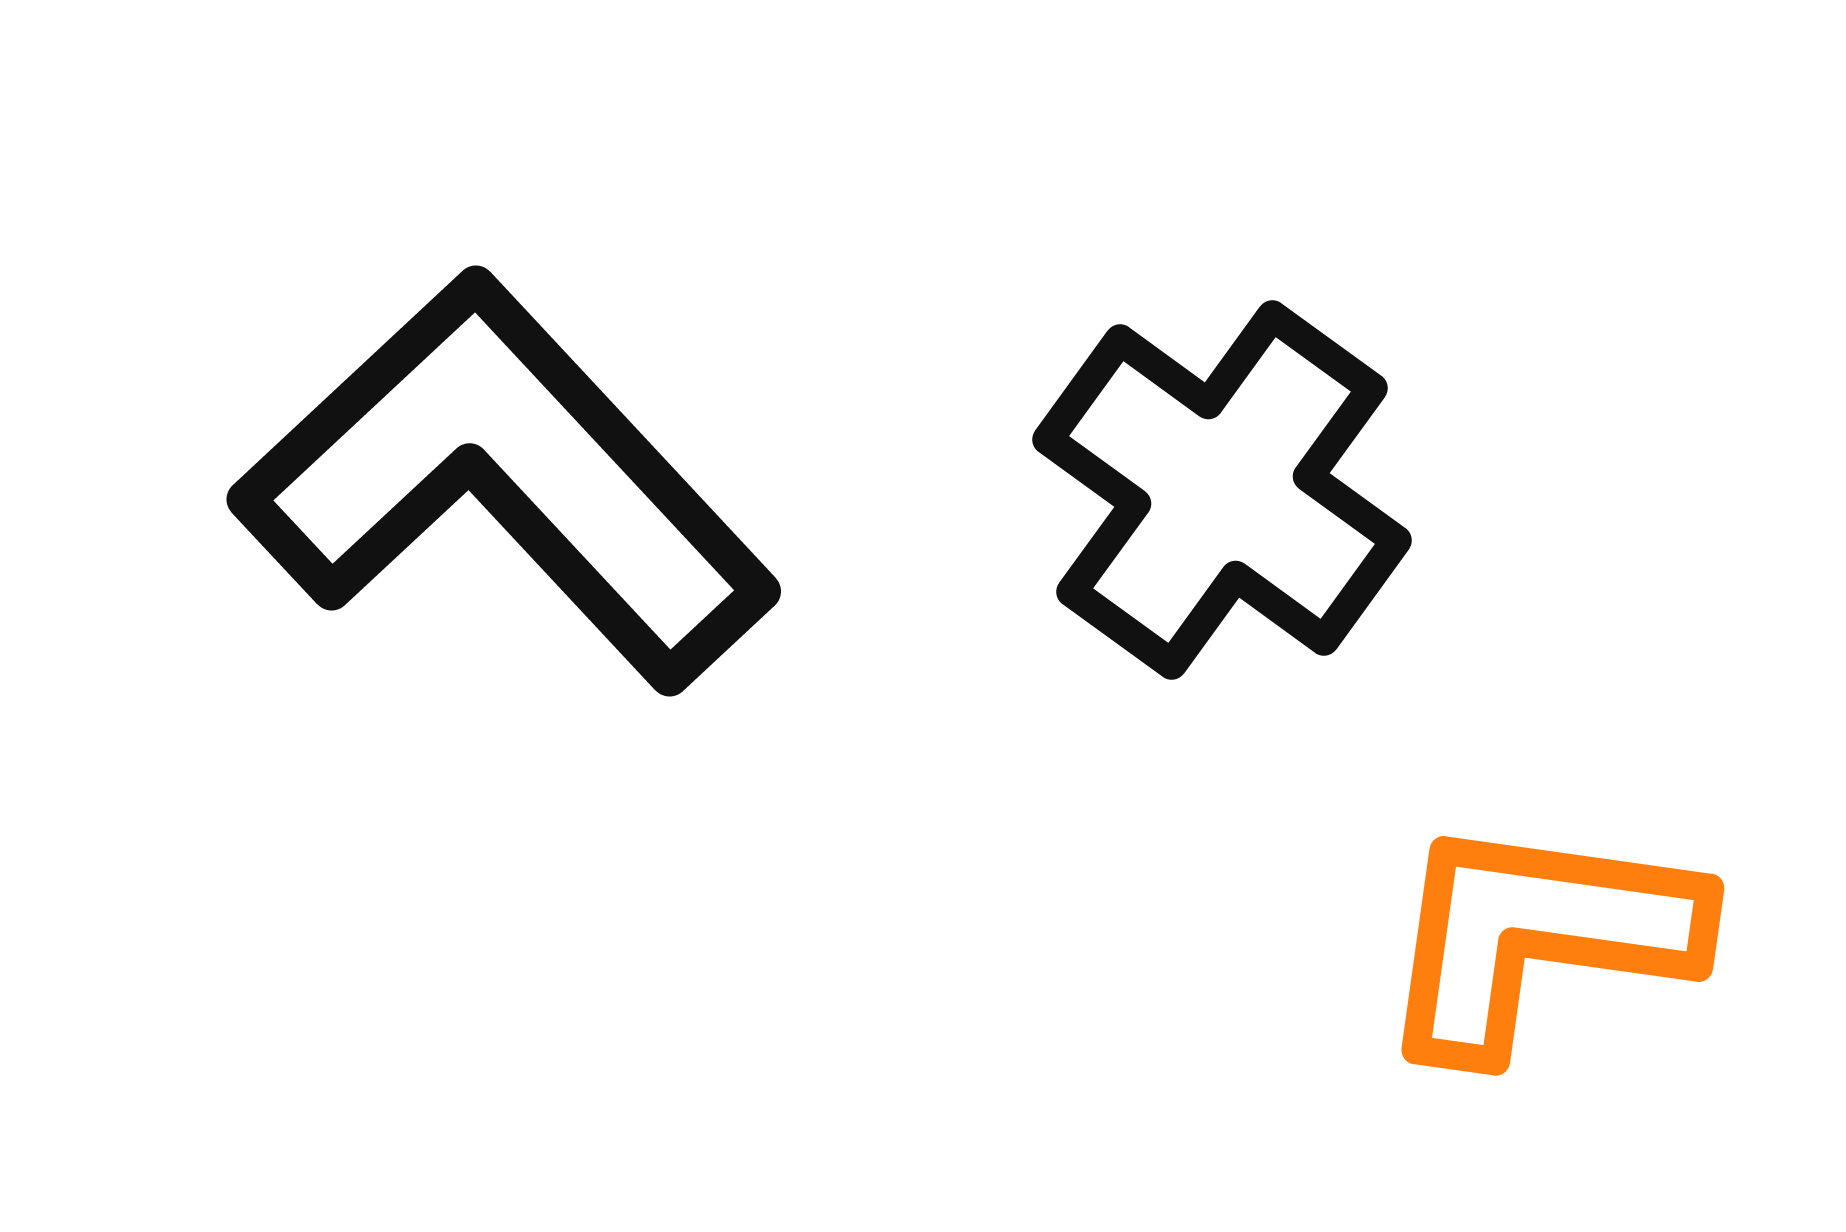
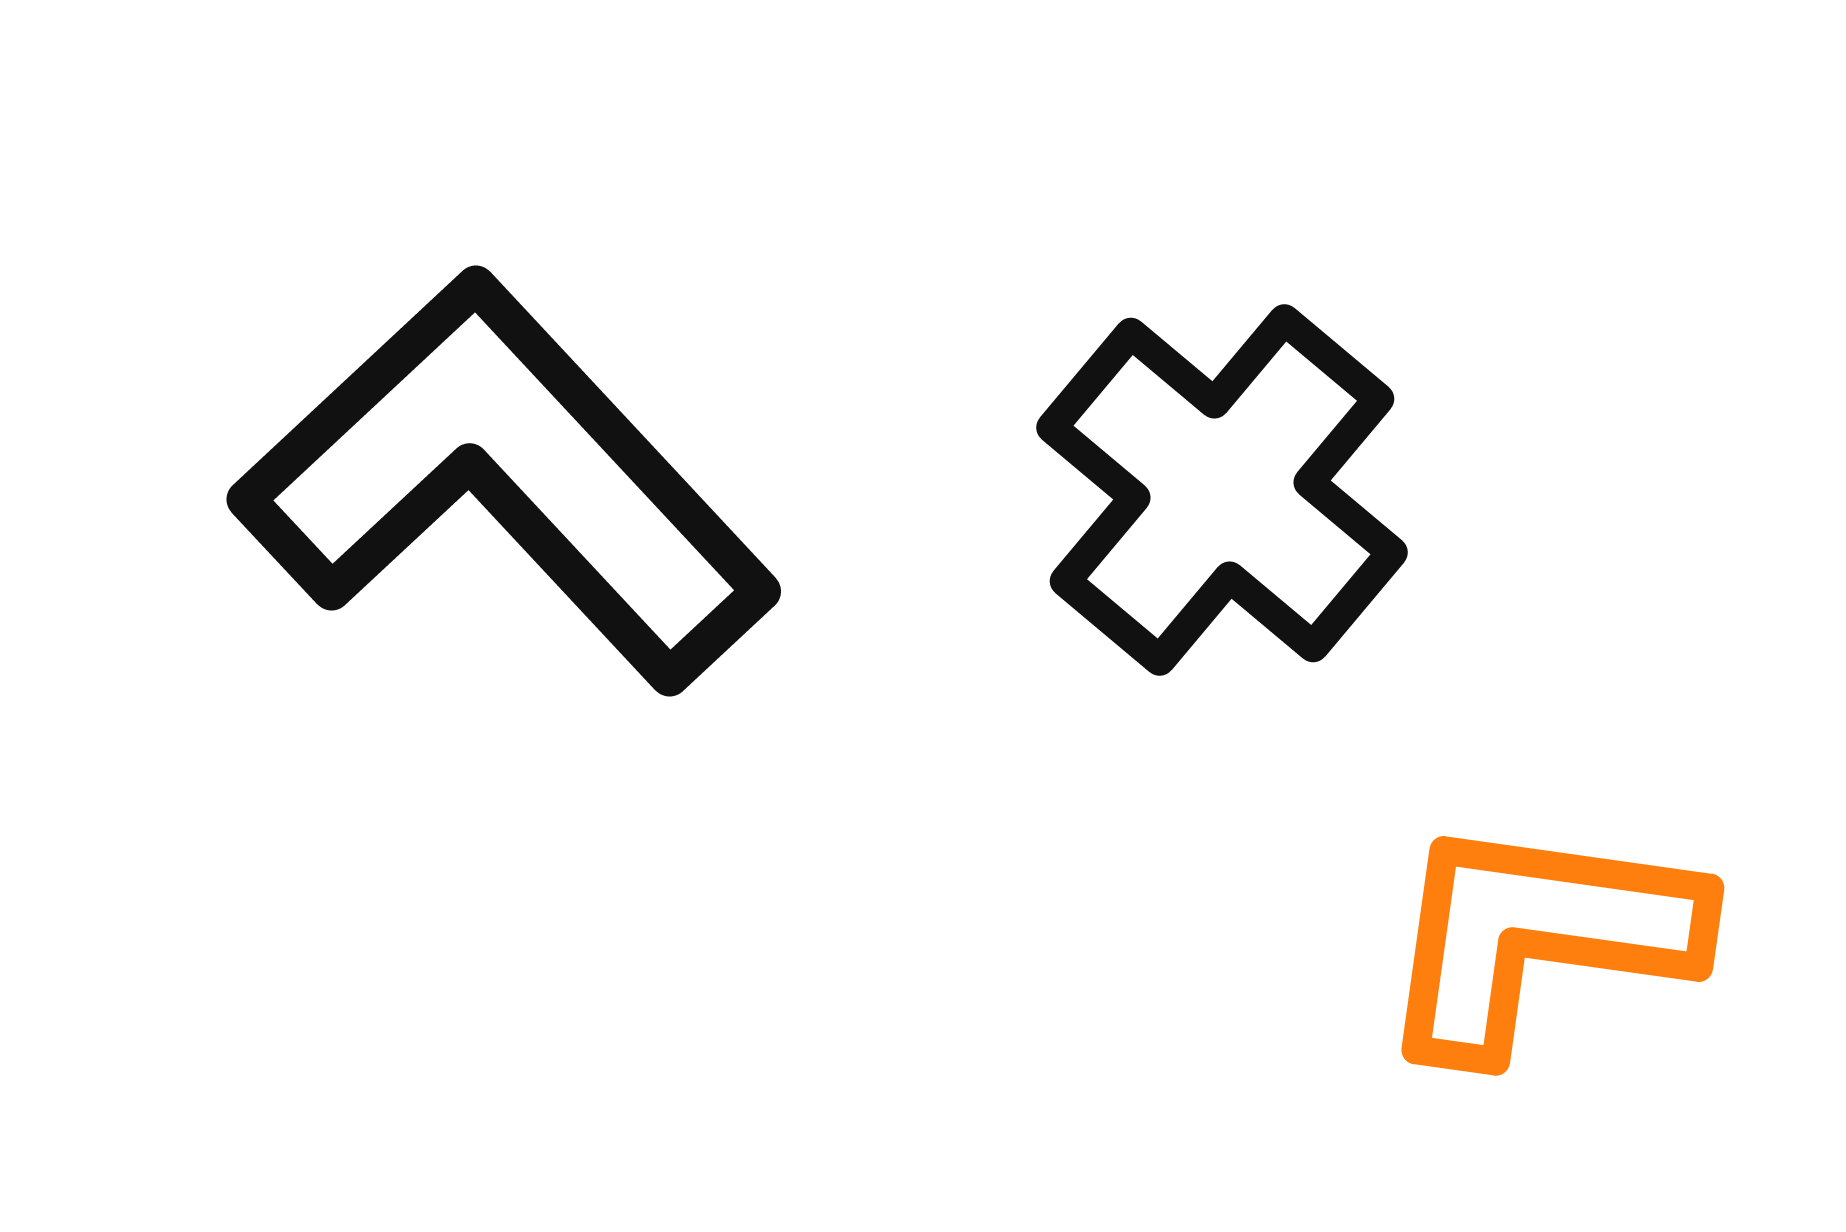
black cross: rotated 4 degrees clockwise
